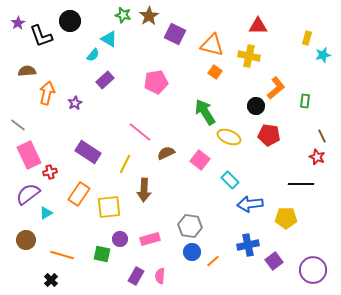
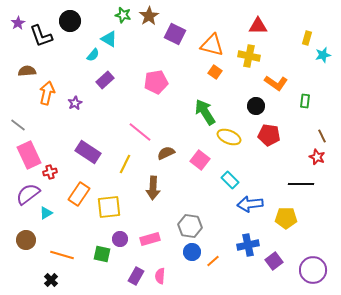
orange L-shape at (276, 88): moved 5 px up; rotated 75 degrees clockwise
brown arrow at (144, 190): moved 9 px right, 2 px up
